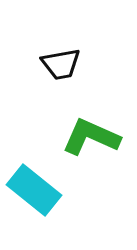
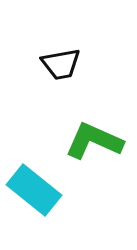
green L-shape: moved 3 px right, 4 px down
